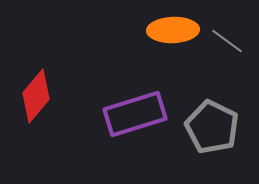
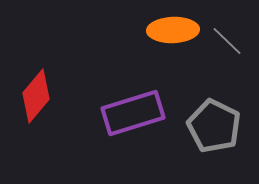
gray line: rotated 8 degrees clockwise
purple rectangle: moved 2 px left, 1 px up
gray pentagon: moved 2 px right, 1 px up
